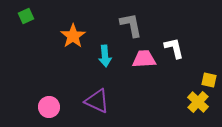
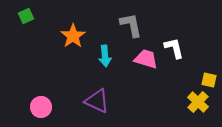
pink trapezoid: moved 2 px right; rotated 20 degrees clockwise
pink circle: moved 8 px left
